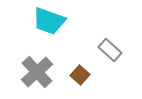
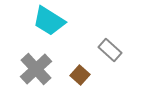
cyan trapezoid: rotated 12 degrees clockwise
gray cross: moved 1 px left, 3 px up
